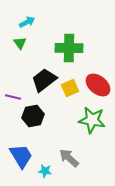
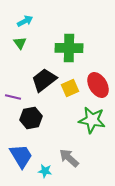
cyan arrow: moved 2 px left, 1 px up
red ellipse: rotated 20 degrees clockwise
black hexagon: moved 2 px left, 2 px down
